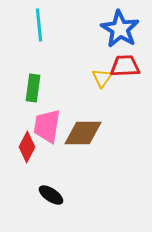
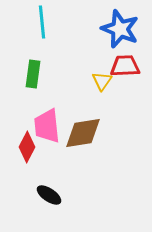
cyan line: moved 3 px right, 3 px up
blue star: rotated 9 degrees counterclockwise
yellow triangle: moved 3 px down
green rectangle: moved 14 px up
pink trapezoid: rotated 15 degrees counterclockwise
brown diamond: rotated 9 degrees counterclockwise
black ellipse: moved 2 px left
